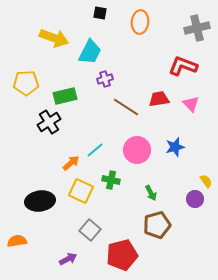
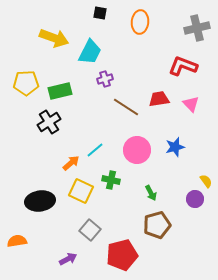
green rectangle: moved 5 px left, 5 px up
